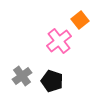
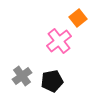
orange square: moved 2 px left, 2 px up
black pentagon: rotated 30 degrees counterclockwise
